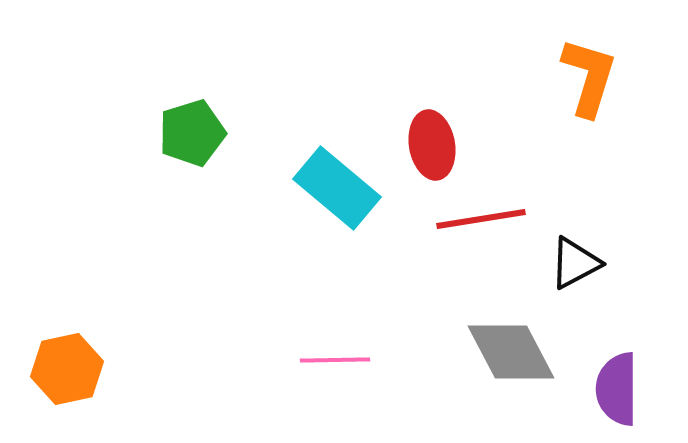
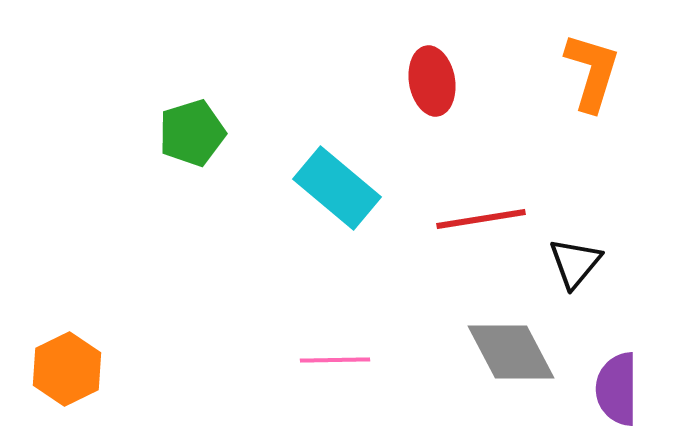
orange L-shape: moved 3 px right, 5 px up
red ellipse: moved 64 px up
black triangle: rotated 22 degrees counterclockwise
orange hexagon: rotated 14 degrees counterclockwise
